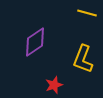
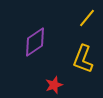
yellow line: moved 5 px down; rotated 66 degrees counterclockwise
